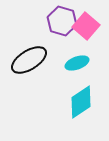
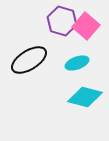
cyan diamond: moved 4 px right, 5 px up; rotated 48 degrees clockwise
